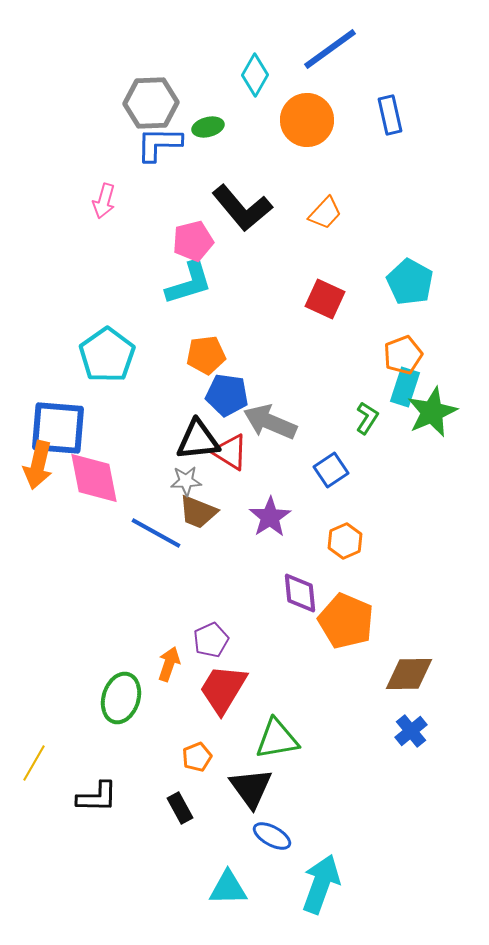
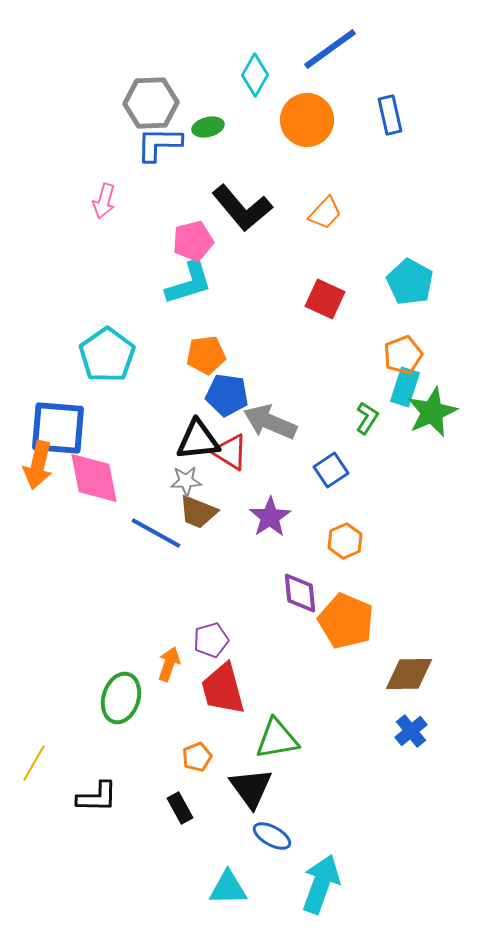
purple pentagon at (211, 640): rotated 8 degrees clockwise
red trapezoid at (223, 689): rotated 46 degrees counterclockwise
